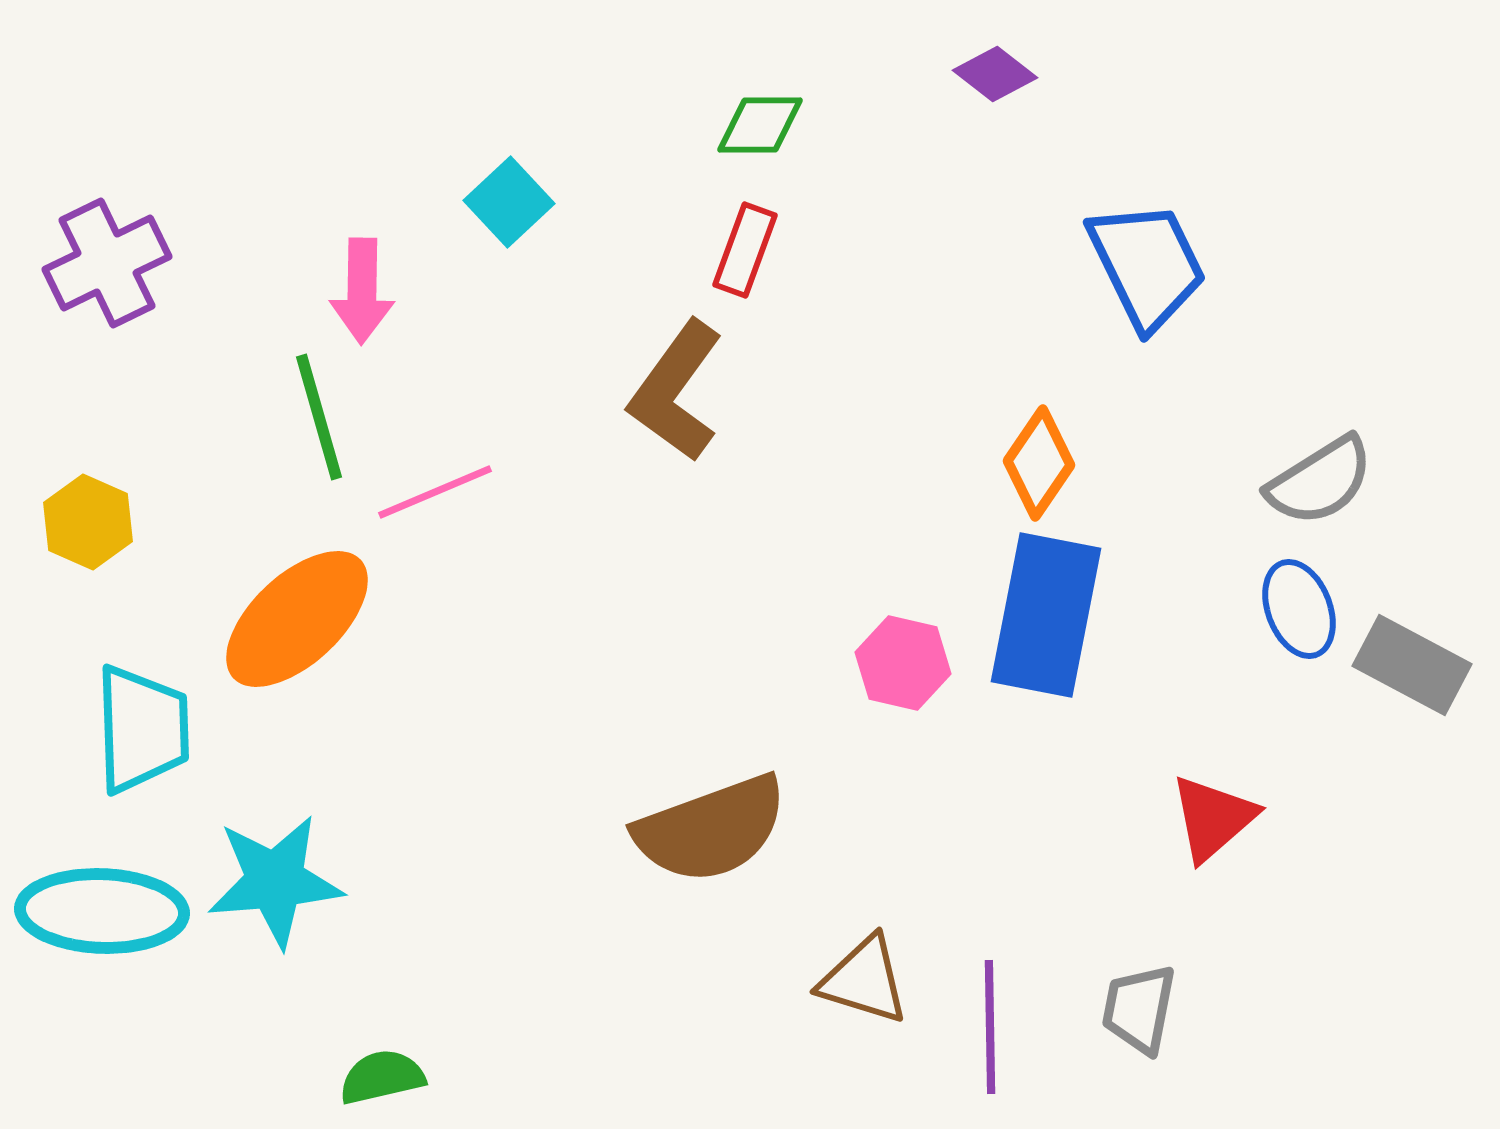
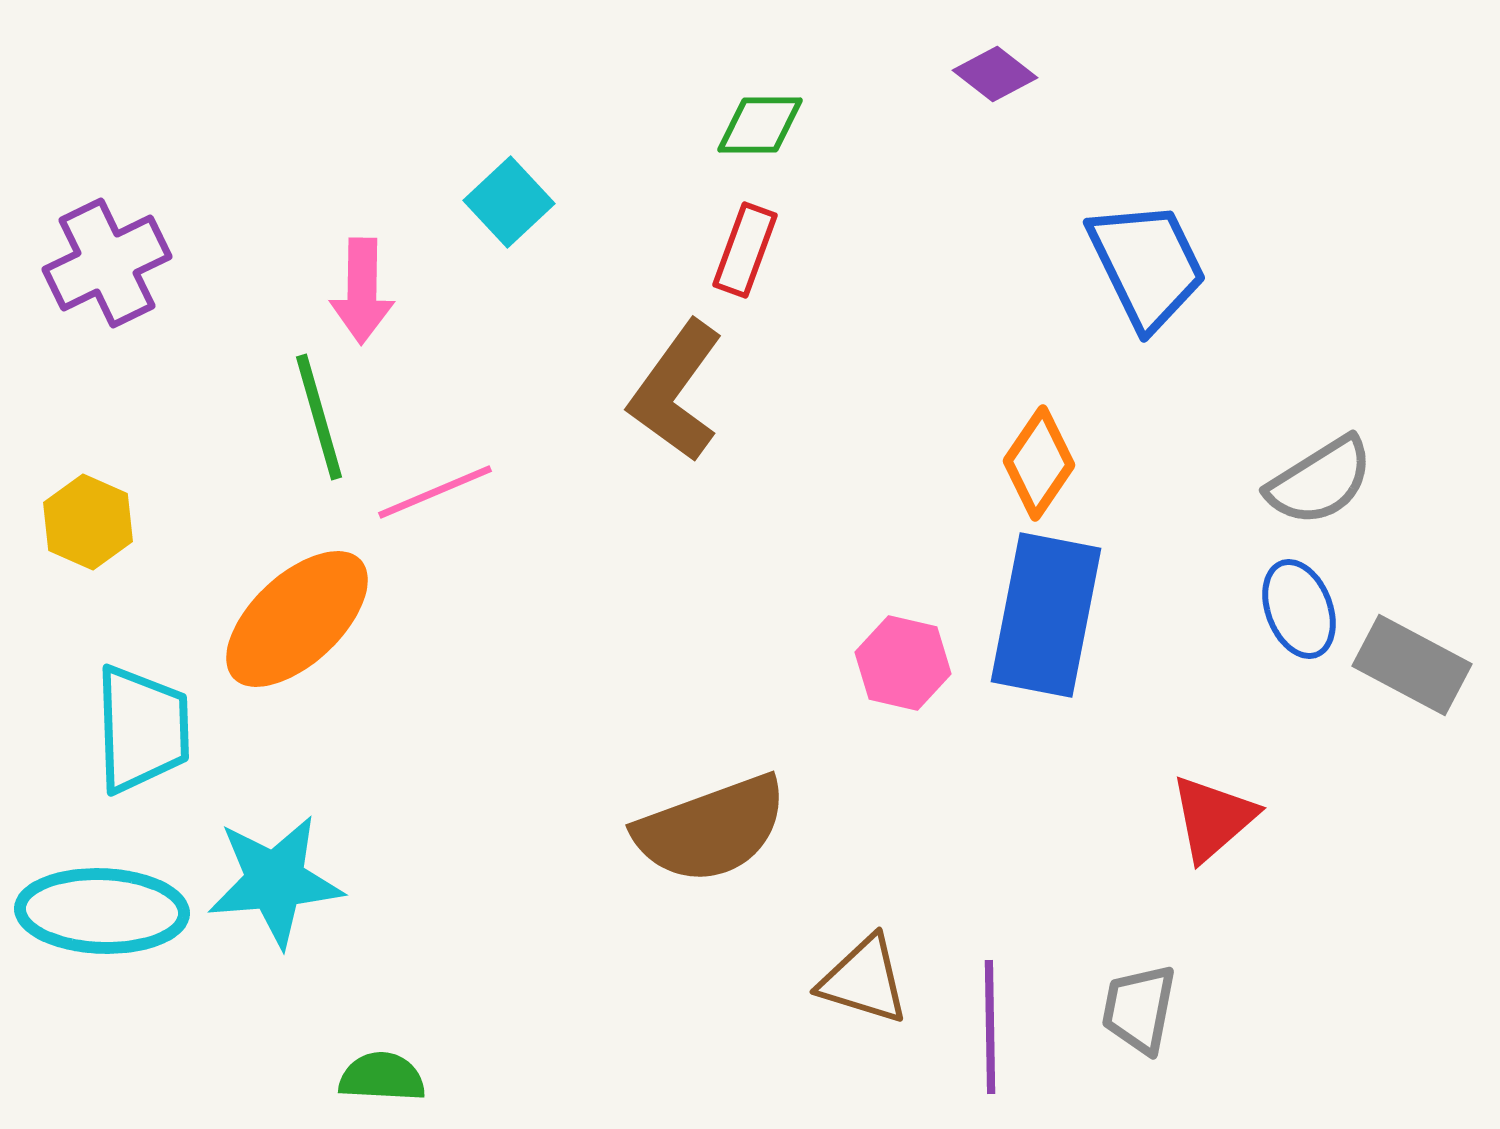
green semicircle: rotated 16 degrees clockwise
